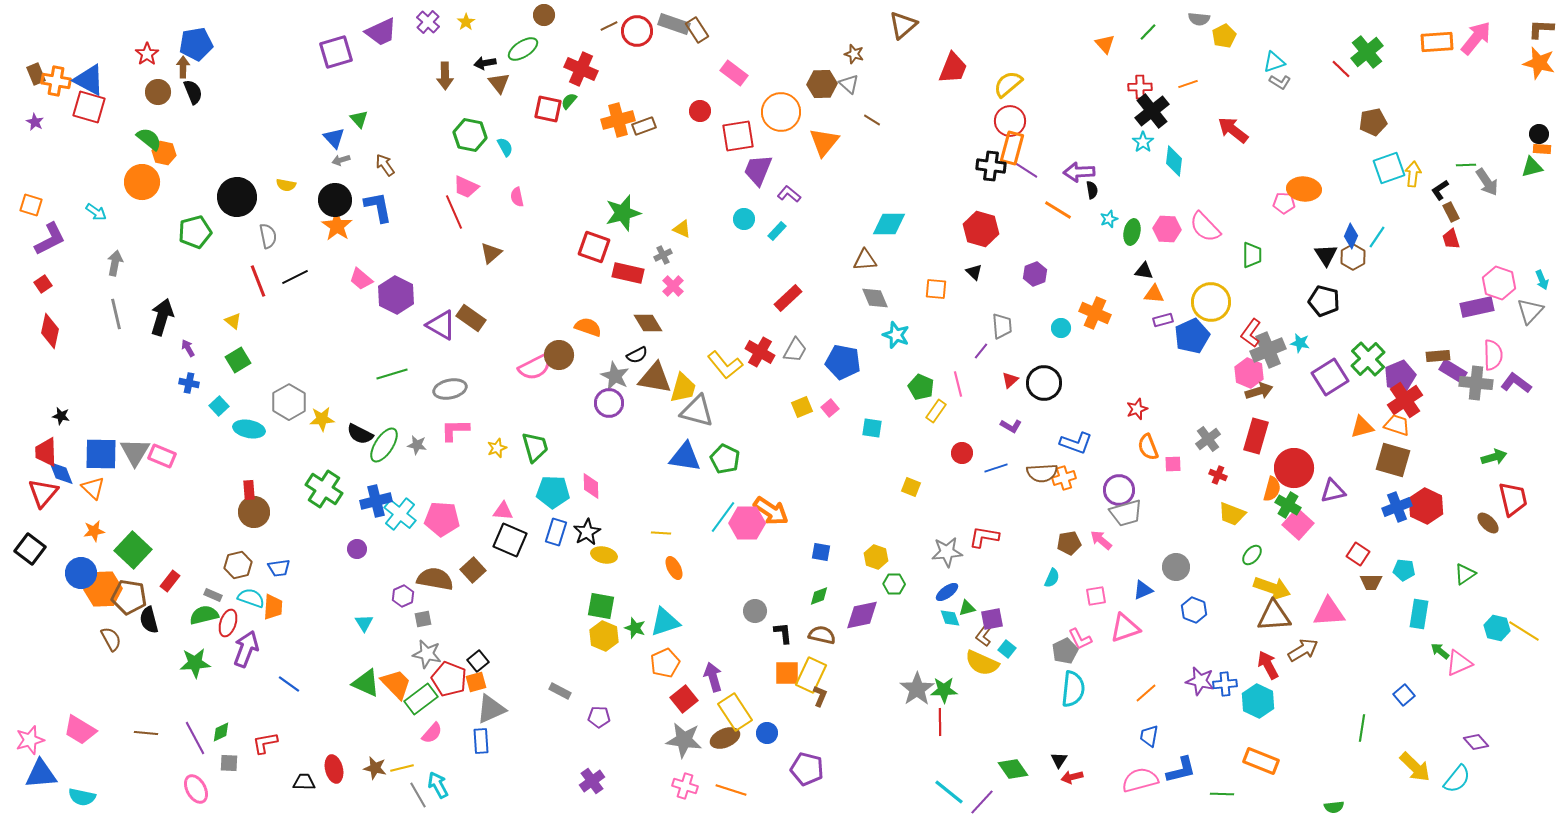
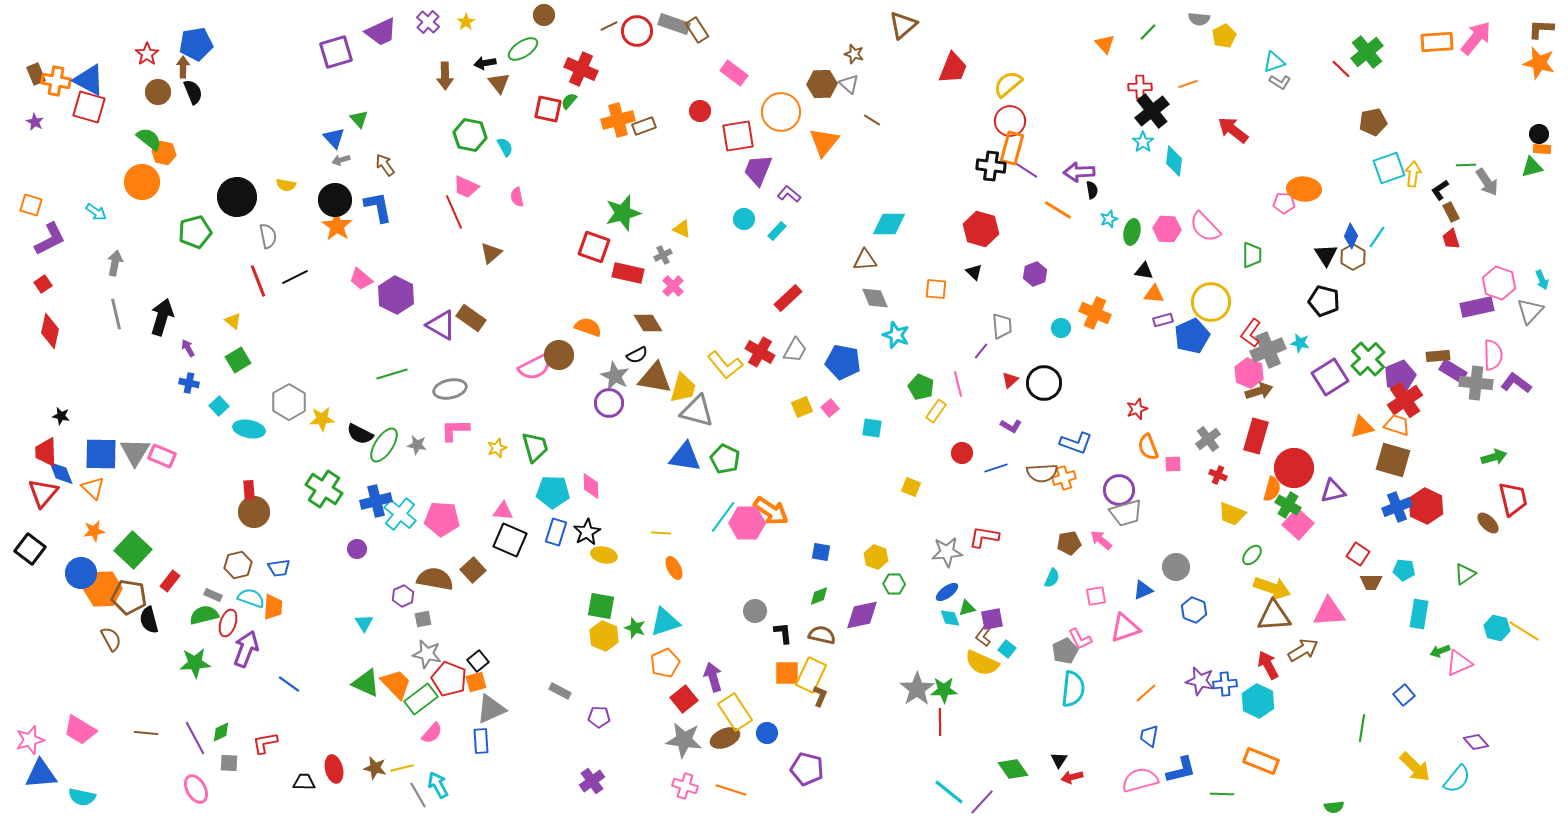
green arrow at (1440, 651): rotated 60 degrees counterclockwise
